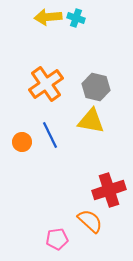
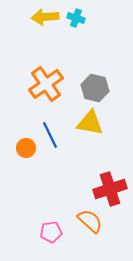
yellow arrow: moved 3 px left
gray hexagon: moved 1 px left, 1 px down
yellow triangle: moved 1 px left, 2 px down
orange circle: moved 4 px right, 6 px down
red cross: moved 1 px right, 1 px up
pink pentagon: moved 6 px left, 7 px up
